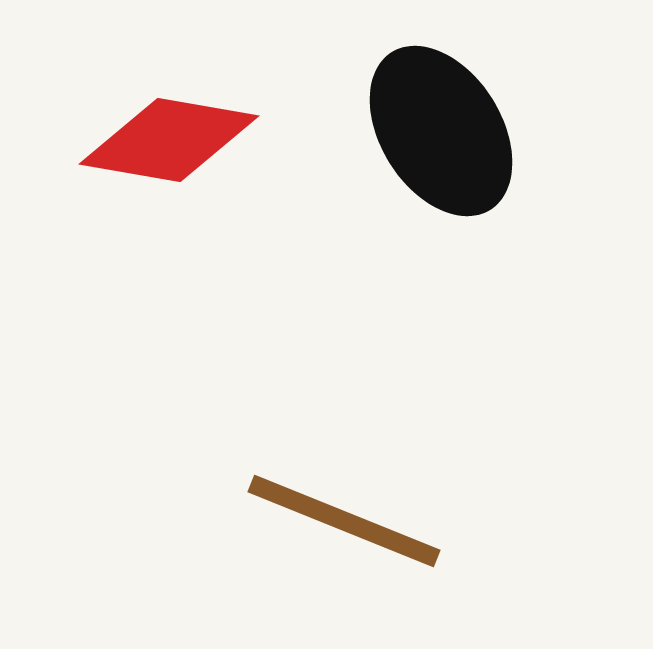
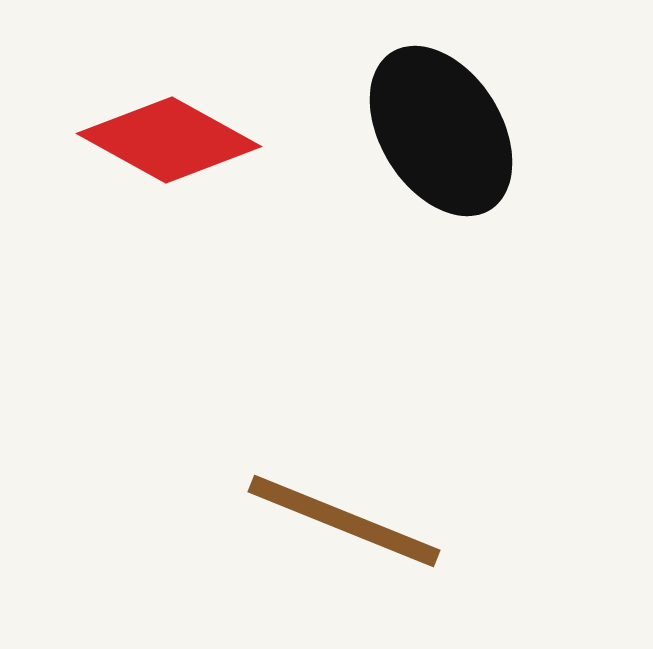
red diamond: rotated 19 degrees clockwise
